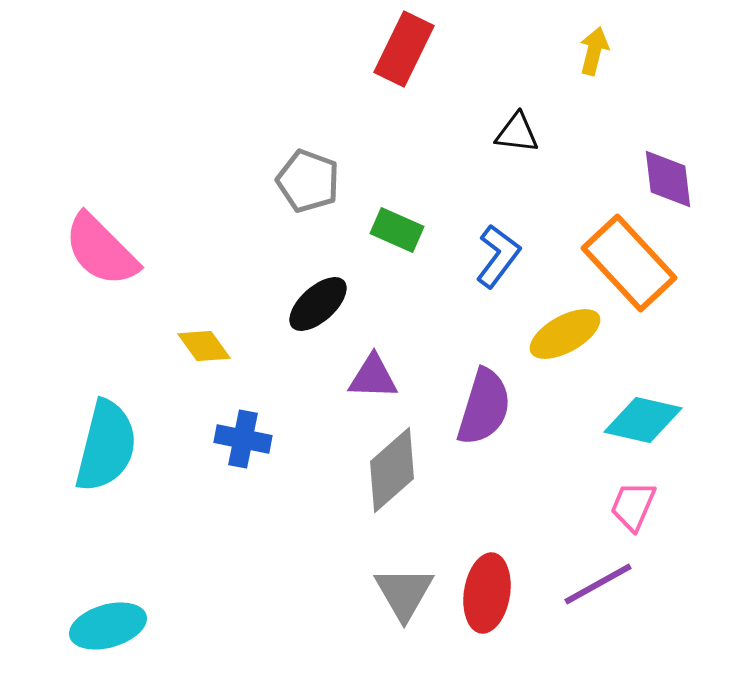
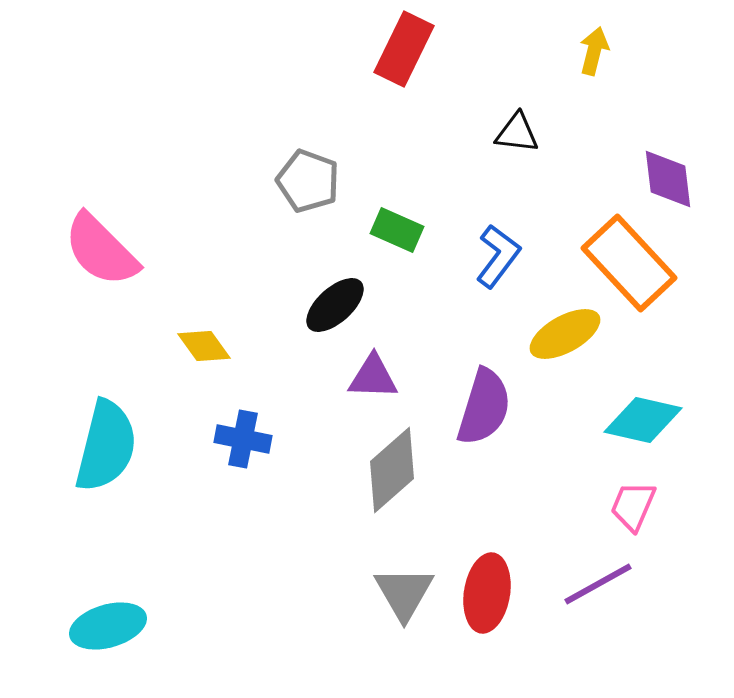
black ellipse: moved 17 px right, 1 px down
